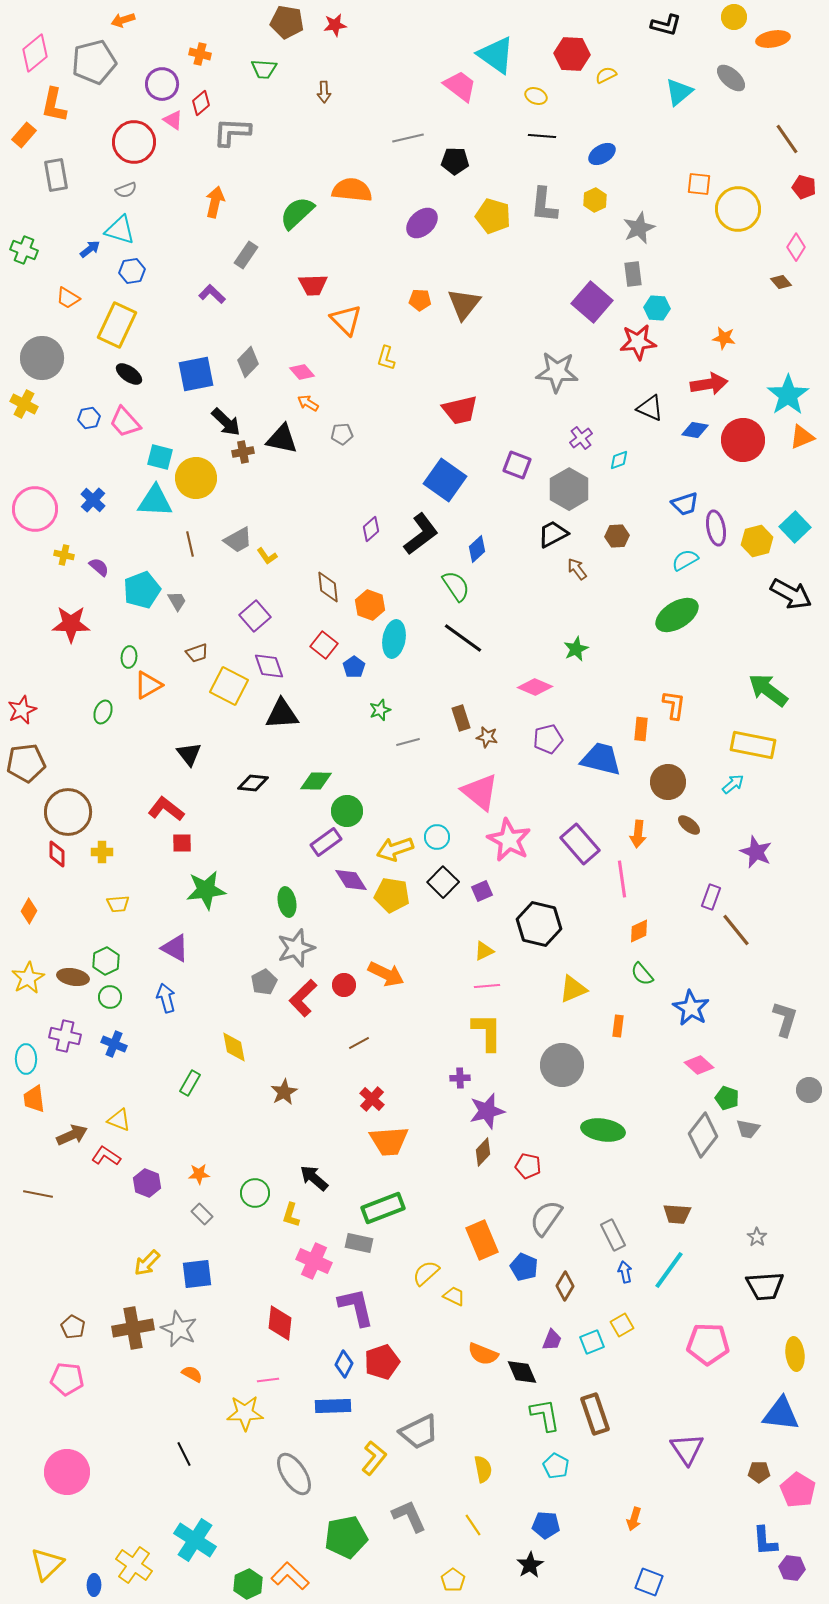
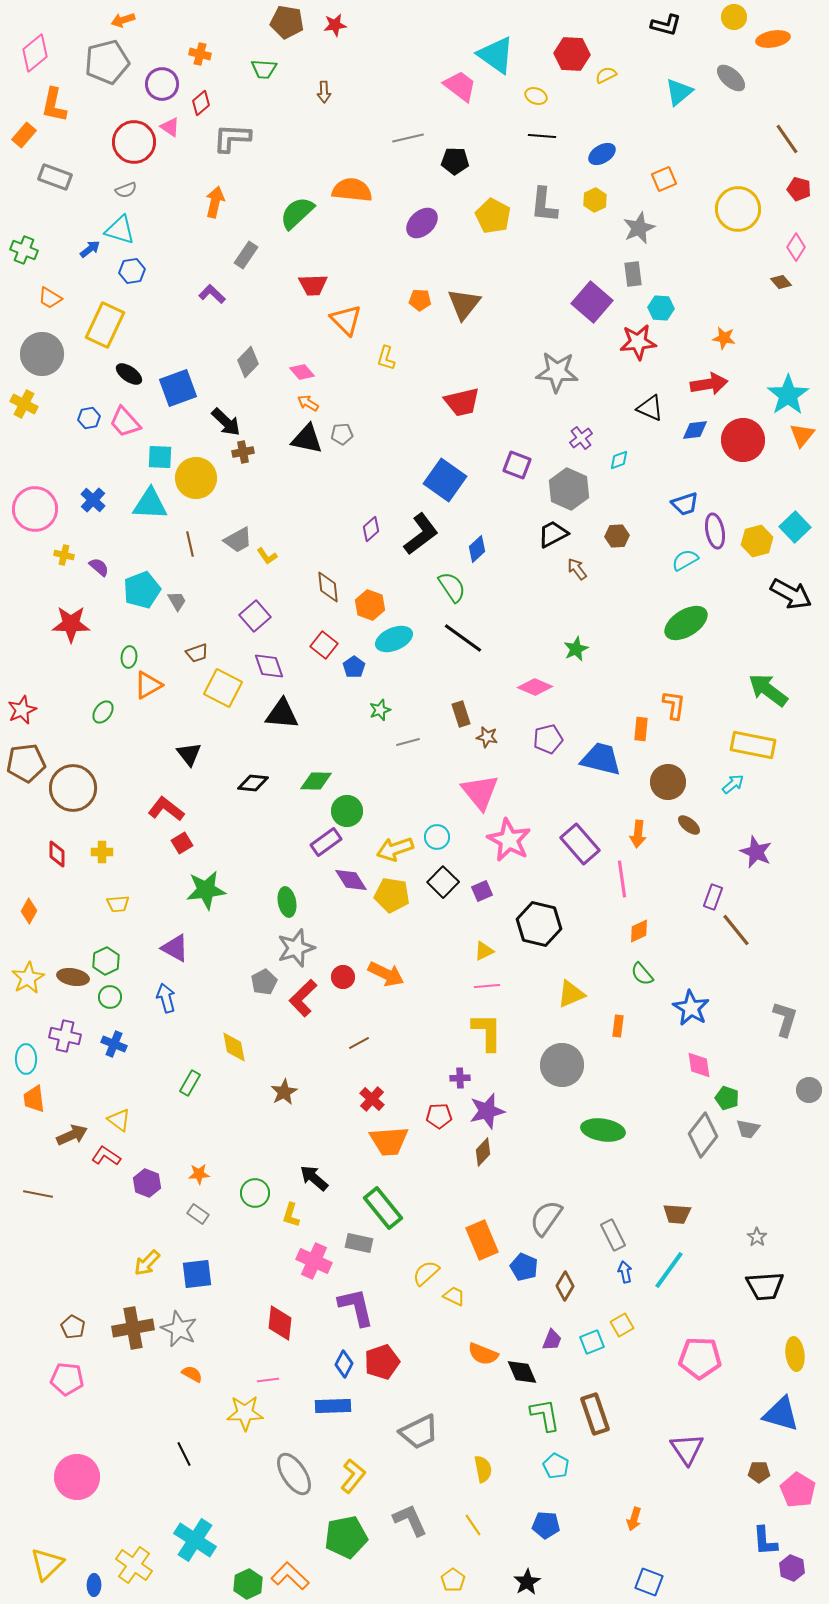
gray pentagon at (94, 62): moved 13 px right
pink triangle at (173, 120): moved 3 px left, 7 px down
gray L-shape at (232, 132): moved 6 px down
gray rectangle at (56, 175): moved 1 px left, 2 px down; rotated 60 degrees counterclockwise
orange square at (699, 184): moved 35 px left, 5 px up; rotated 30 degrees counterclockwise
red pentagon at (804, 187): moved 5 px left, 2 px down
yellow pentagon at (493, 216): rotated 12 degrees clockwise
orange trapezoid at (68, 298): moved 18 px left
cyan hexagon at (657, 308): moved 4 px right
yellow rectangle at (117, 325): moved 12 px left
gray circle at (42, 358): moved 4 px up
blue square at (196, 374): moved 18 px left, 14 px down; rotated 9 degrees counterclockwise
red trapezoid at (460, 410): moved 2 px right, 8 px up
blue diamond at (695, 430): rotated 16 degrees counterclockwise
orange triangle at (802, 437): moved 2 px up; rotated 28 degrees counterclockwise
black triangle at (282, 439): moved 25 px right
cyan square at (160, 457): rotated 12 degrees counterclockwise
gray hexagon at (569, 489): rotated 6 degrees counterclockwise
cyan triangle at (155, 501): moved 5 px left, 3 px down
purple ellipse at (716, 528): moved 1 px left, 3 px down
green semicircle at (456, 586): moved 4 px left, 1 px down
green ellipse at (677, 615): moved 9 px right, 8 px down
cyan ellipse at (394, 639): rotated 57 degrees clockwise
yellow square at (229, 686): moved 6 px left, 2 px down
green ellipse at (103, 712): rotated 15 degrees clockwise
black triangle at (282, 714): rotated 9 degrees clockwise
brown rectangle at (461, 718): moved 4 px up
pink triangle at (480, 792): rotated 12 degrees clockwise
brown circle at (68, 812): moved 5 px right, 24 px up
red square at (182, 843): rotated 30 degrees counterclockwise
purple rectangle at (711, 897): moved 2 px right
red circle at (344, 985): moved 1 px left, 8 px up
yellow triangle at (573, 989): moved 2 px left, 5 px down
pink diamond at (699, 1065): rotated 40 degrees clockwise
yellow triangle at (119, 1120): rotated 15 degrees clockwise
red pentagon at (528, 1166): moved 89 px left, 50 px up; rotated 15 degrees counterclockwise
green rectangle at (383, 1208): rotated 72 degrees clockwise
gray rectangle at (202, 1214): moved 4 px left; rotated 10 degrees counterclockwise
pink pentagon at (708, 1344): moved 8 px left, 14 px down
blue triangle at (781, 1414): rotated 9 degrees clockwise
yellow L-shape at (374, 1458): moved 21 px left, 18 px down
pink circle at (67, 1472): moved 10 px right, 5 px down
gray L-shape at (409, 1516): moved 1 px right, 4 px down
black star at (530, 1565): moved 3 px left, 17 px down
purple hexagon at (792, 1568): rotated 15 degrees clockwise
